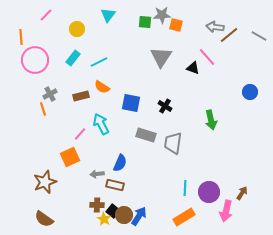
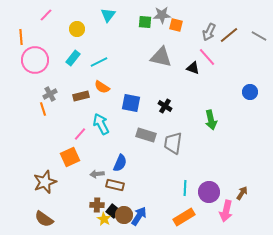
gray arrow at (215, 27): moved 6 px left, 5 px down; rotated 72 degrees counterclockwise
gray triangle at (161, 57): rotated 50 degrees counterclockwise
